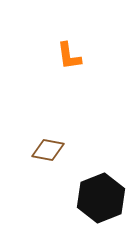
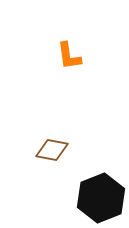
brown diamond: moved 4 px right
